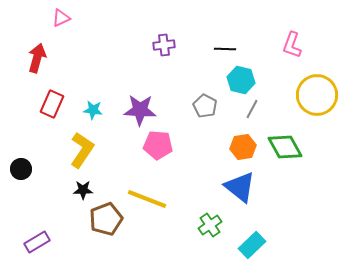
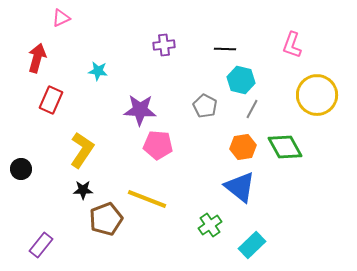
red rectangle: moved 1 px left, 4 px up
cyan star: moved 5 px right, 39 px up
purple rectangle: moved 4 px right, 3 px down; rotated 20 degrees counterclockwise
